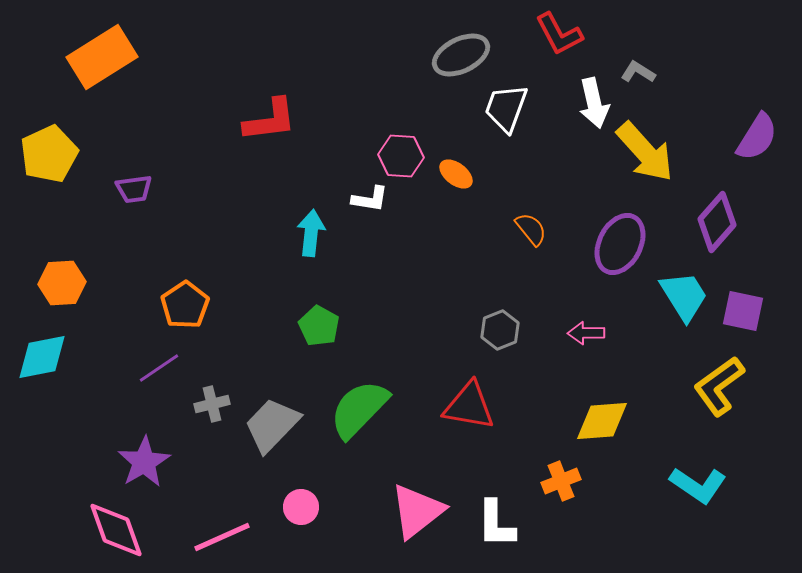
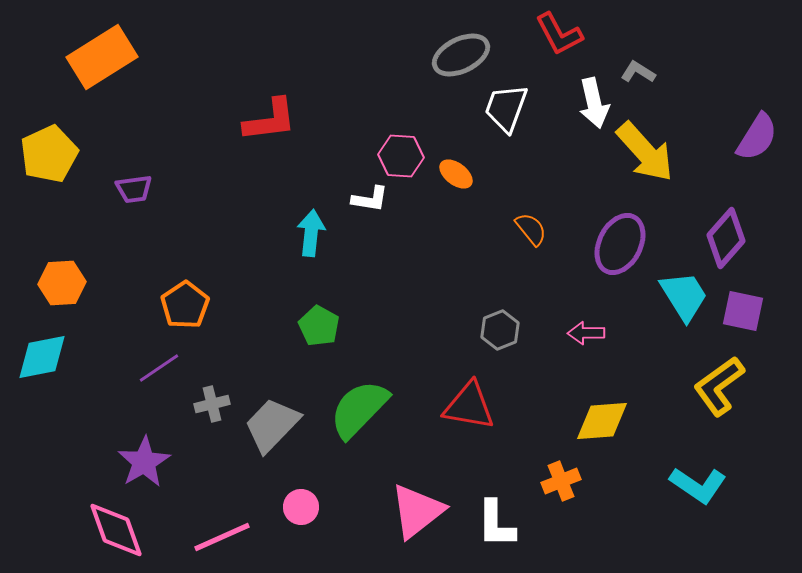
purple diamond at (717, 222): moved 9 px right, 16 px down
